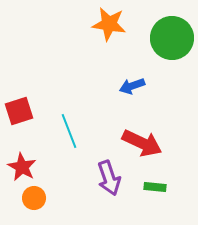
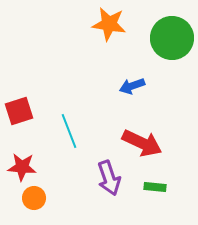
red star: rotated 24 degrees counterclockwise
